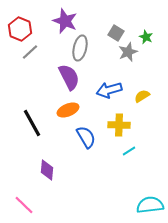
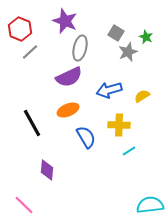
purple semicircle: rotated 92 degrees clockwise
